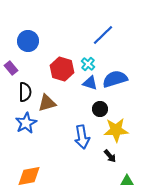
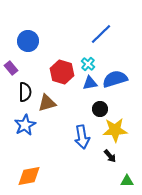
blue line: moved 2 px left, 1 px up
red hexagon: moved 3 px down
blue triangle: rotated 28 degrees counterclockwise
blue star: moved 1 px left, 2 px down
yellow star: moved 1 px left
